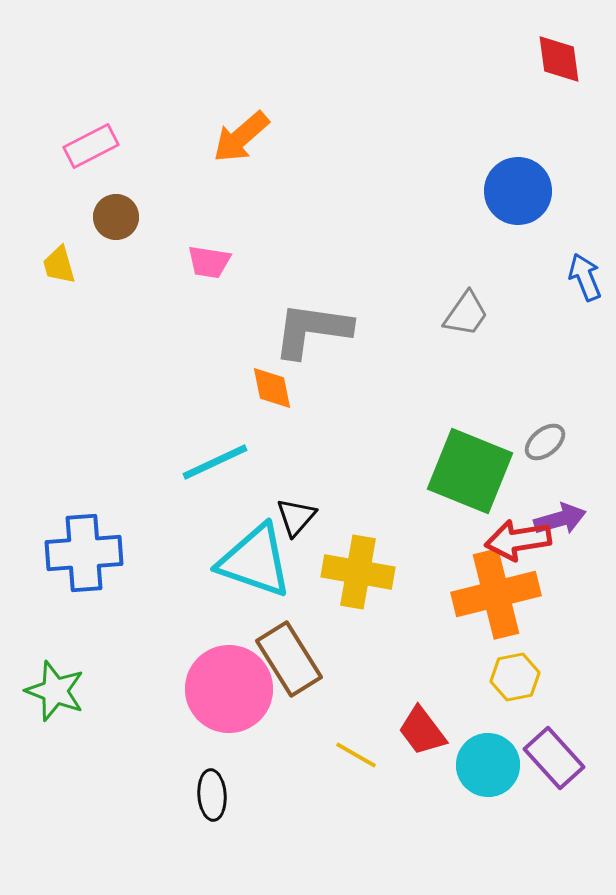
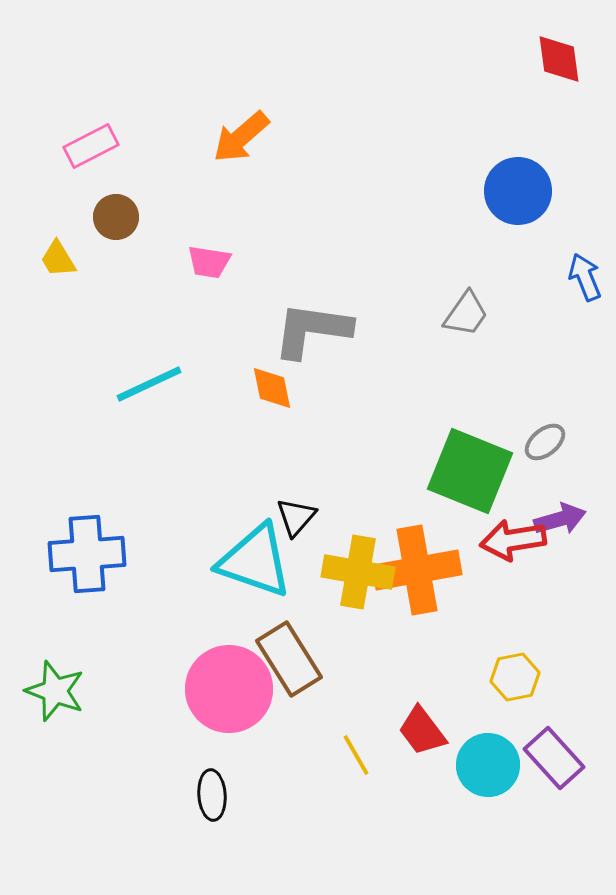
yellow trapezoid: moved 1 px left, 6 px up; rotated 15 degrees counterclockwise
cyan line: moved 66 px left, 78 px up
red arrow: moved 5 px left
blue cross: moved 3 px right, 1 px down
orange cross: moved 79 px left, 24 px up; rotated 4 degrees clockwise
yellow line: rotated 30 degrees clockwise
